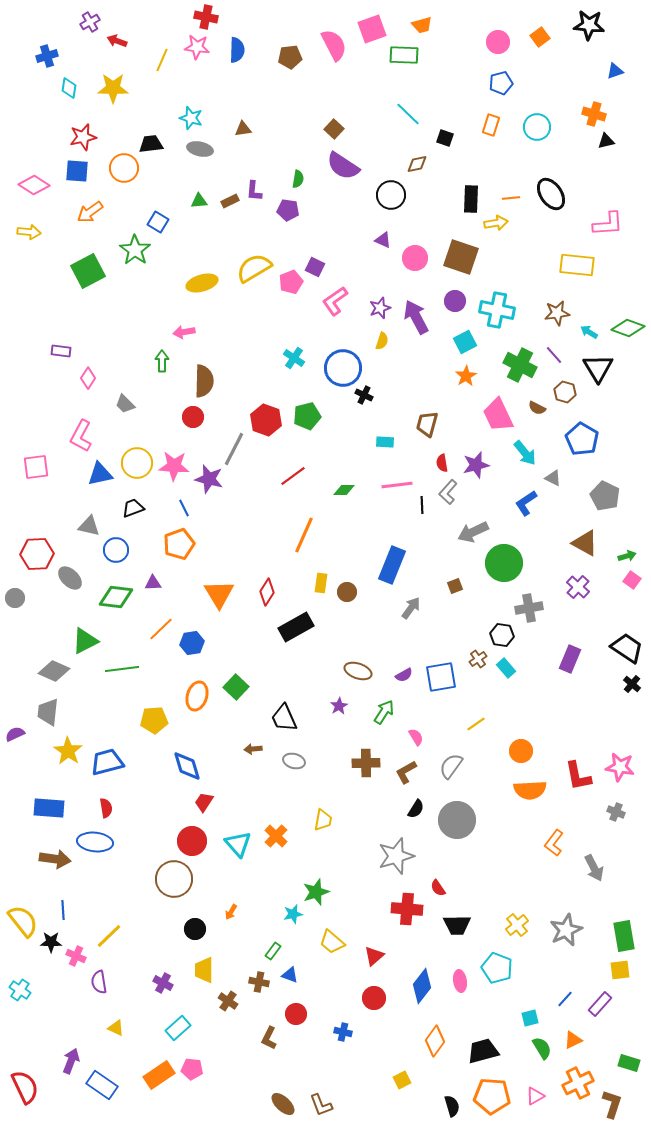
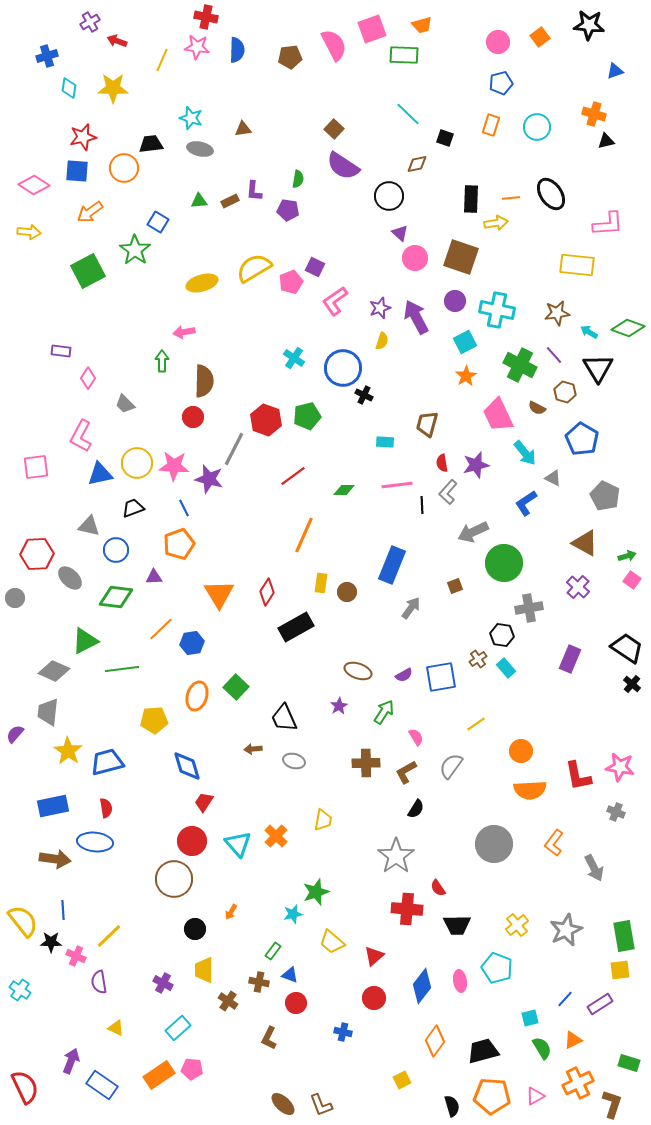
black circle at (391, 195): moved 2 px left, 1 px down
purple triangle at (383, 240): moved 17 px right, 7 px up; rotated 18 degrees clockwise
purple triangle at (153, 583): moved 1 px right, 6 px up
purple semicircle at (15, 734): rotated 24 degrees counterclockwise
blue rectangle at (49, 808): moved 4 px right, 2 px up; rotated 16 degrees counterclockwise
gray circle at (457, 820): moved 37 px right, 24 px down
gray star at (396, 856): rotated 18 degrees counterclockwise
purple rectangle at (600, 1004): rotated 15 degrees clockwise
red circle at (296, 1014): moved 11 px up
